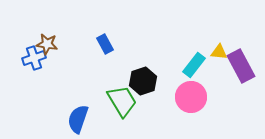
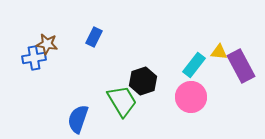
blue rectangle: moved 11 px left, 7 px up; rotated 54 degrees clockwise
blue cross: rotated 10 degrees clockwise
